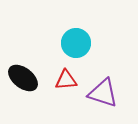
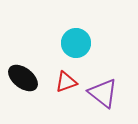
red triangle: moved 2 px down; rotated 15 degrees counterclockwise
purple triangle: rotated 20 degrees clockwise
